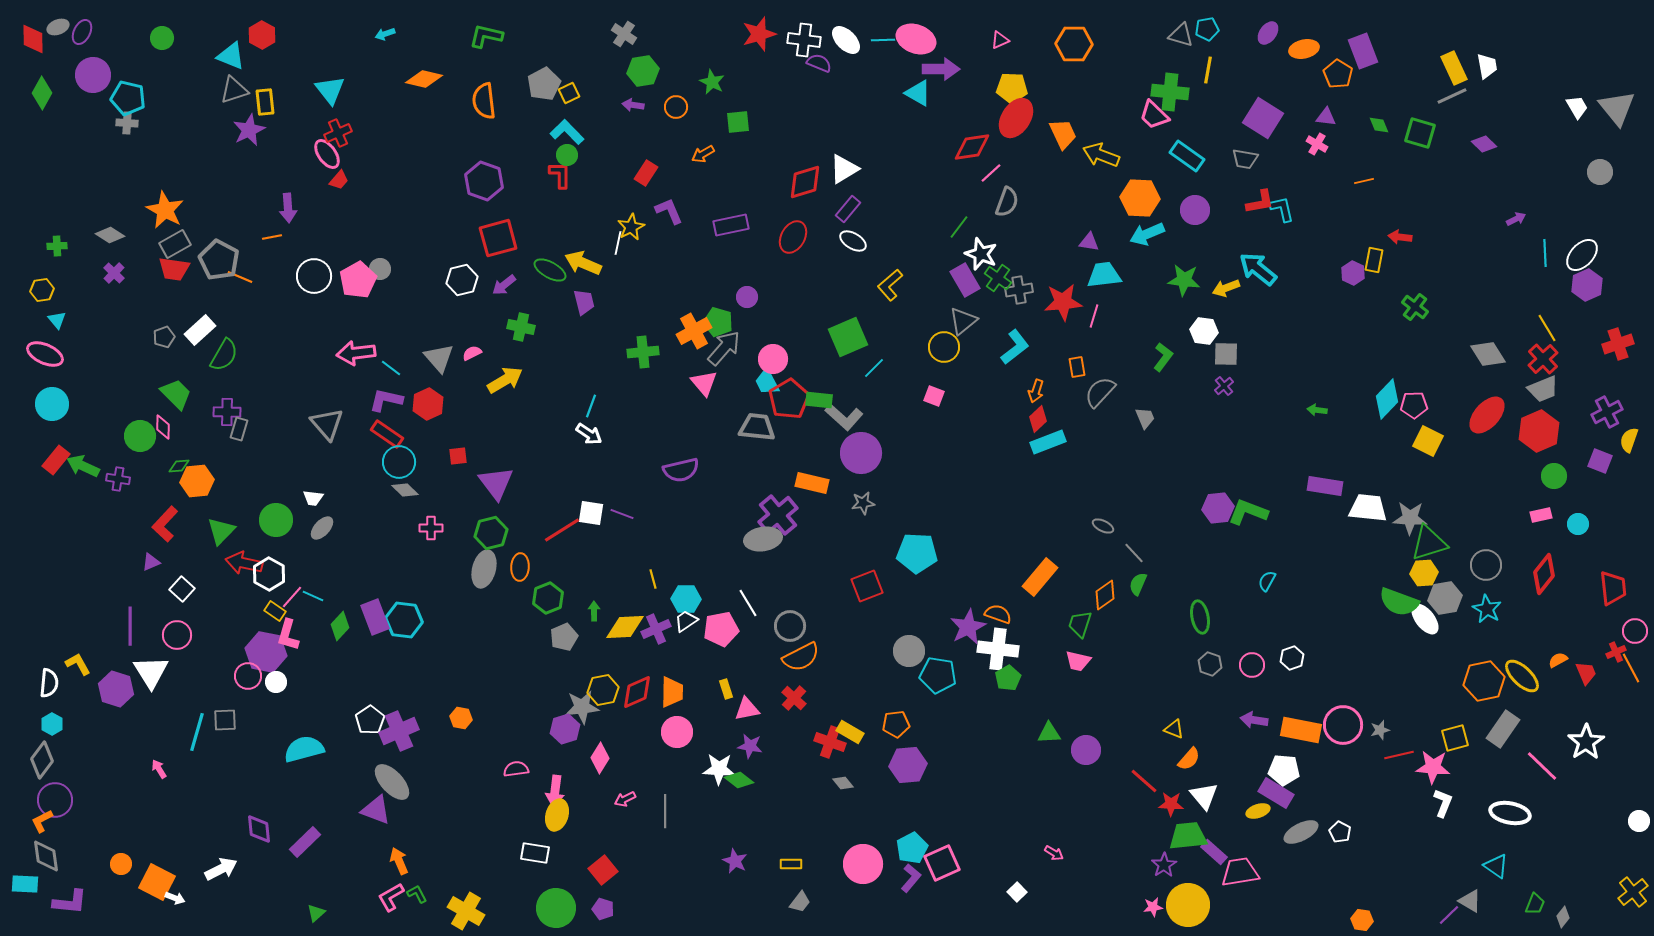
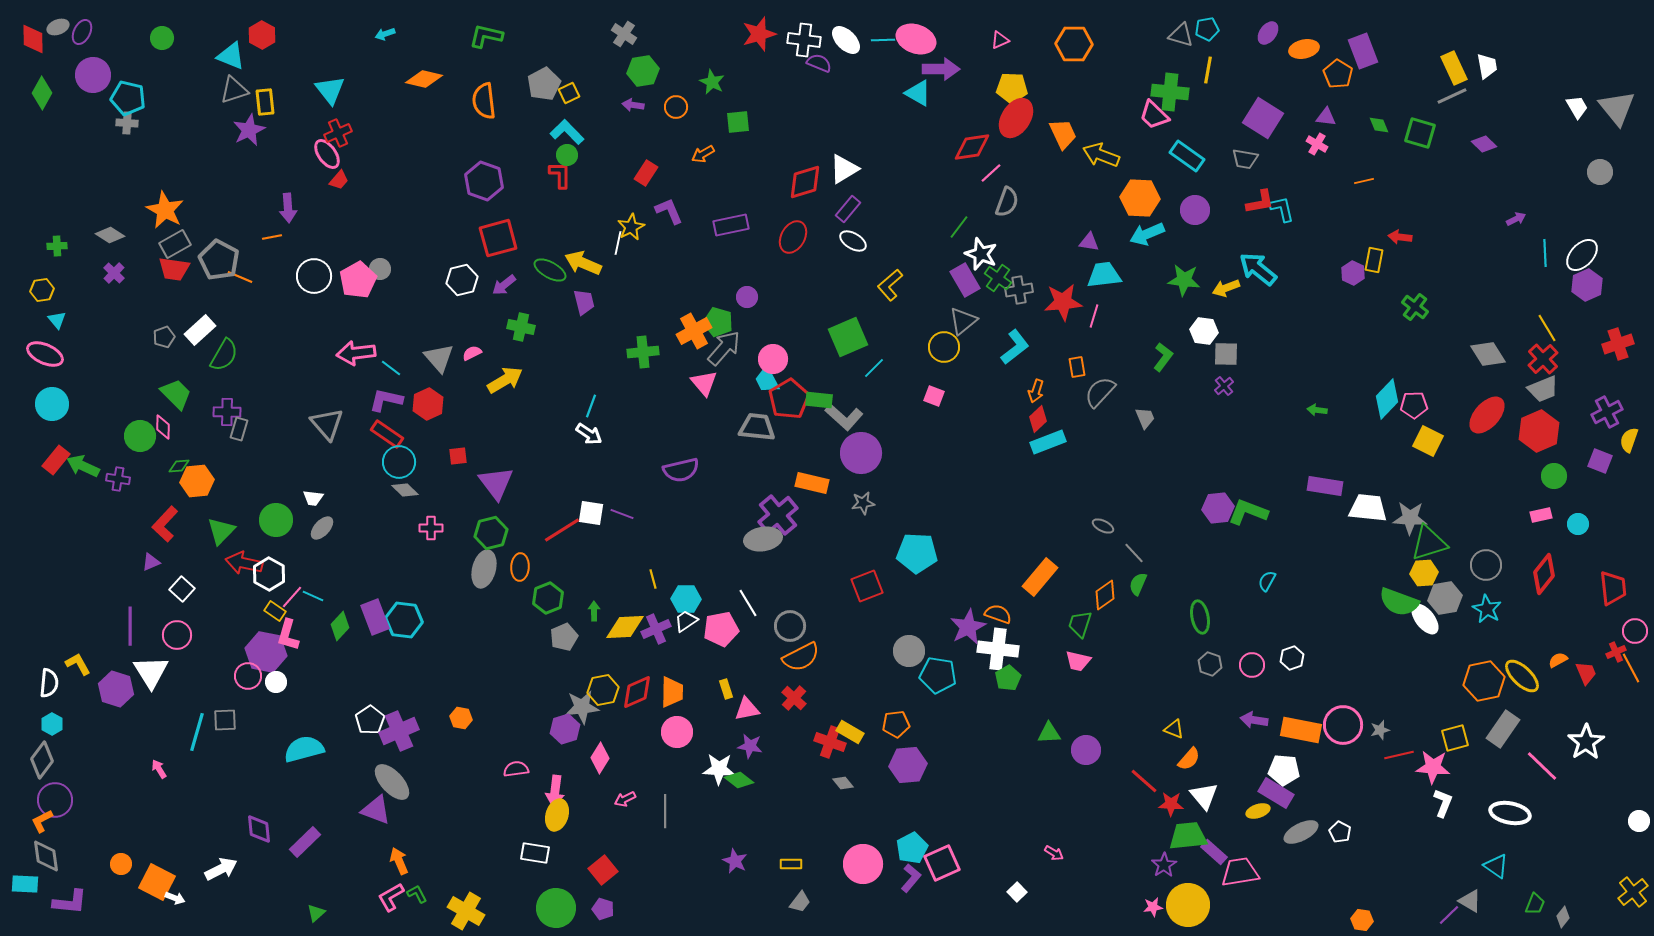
cyan trapezoid at (767, 382): moved 2 px up
